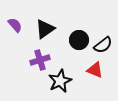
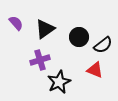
purple semicircle: moved 1 px right, 2 px up
black circle: moved 3 px up
black star: moved 1 px left, 1 px down
